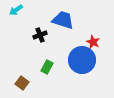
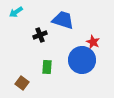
cyan arrow: moved 2 px down
green rectangle: rotated 24 degrees counterclockwise
